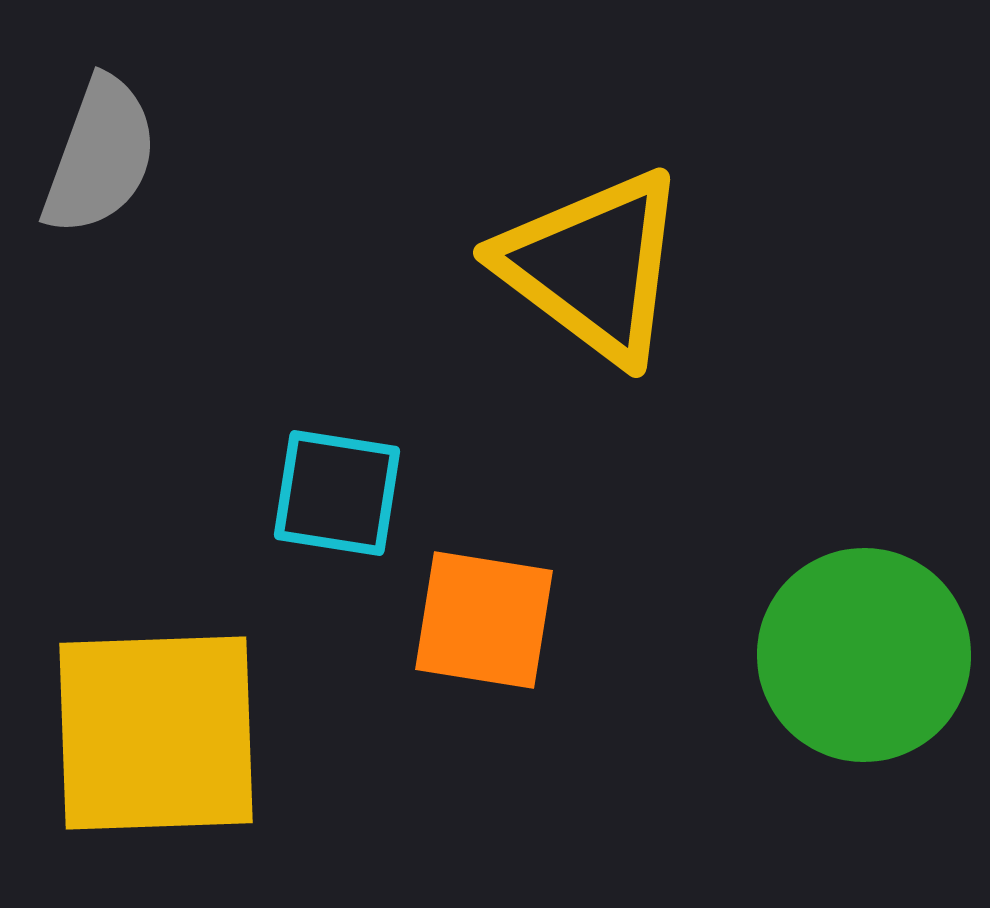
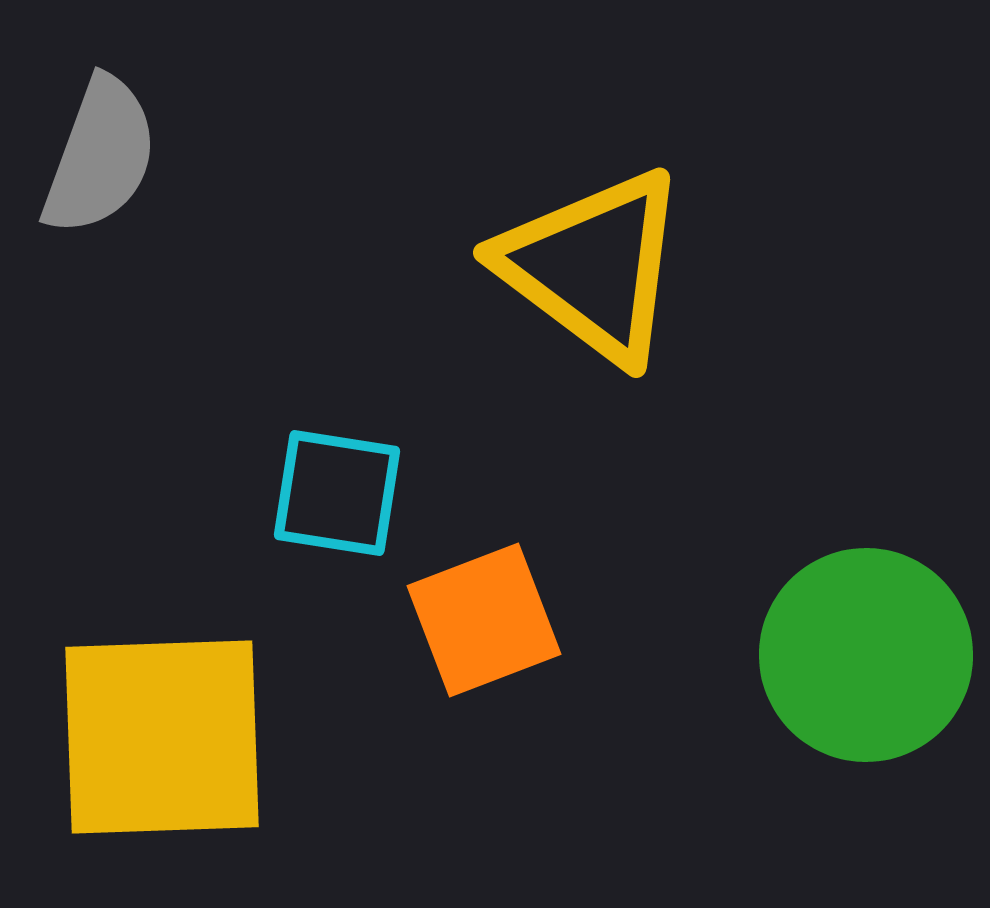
orange square: rotated 30 degrees counterclockwise
green circle: moved 2 px right
yellow square: moved 6 px right, 4 px down
